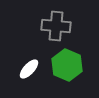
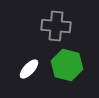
green hexagon: rotated 8 degrees counterclockwise
